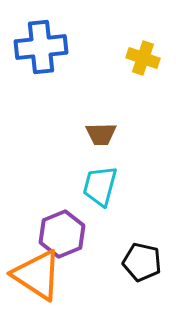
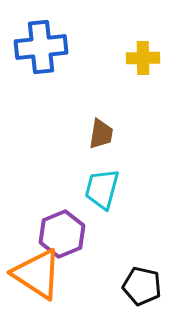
yellow cross: rotated 20 degrees counterclockwise
brown trapezoid: rotated 80 degrees counterclockwise
cyan trapezoid: moved 2 px right, 3 px down
black pentagon: moved 24 px down
orange triangle: moved 1 px up
